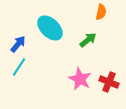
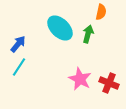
cyan ellipse: moved 10 px right
green arrow: moved 6 px up; rotated 36 degrees counterclockwise
red cross: moved 1 px down
